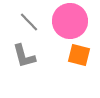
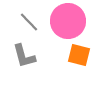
pink circle: moved 2 px left
